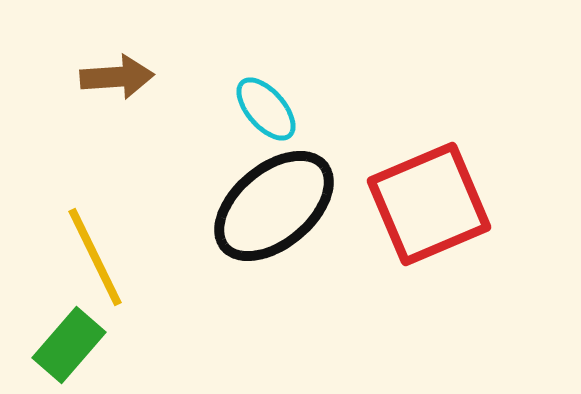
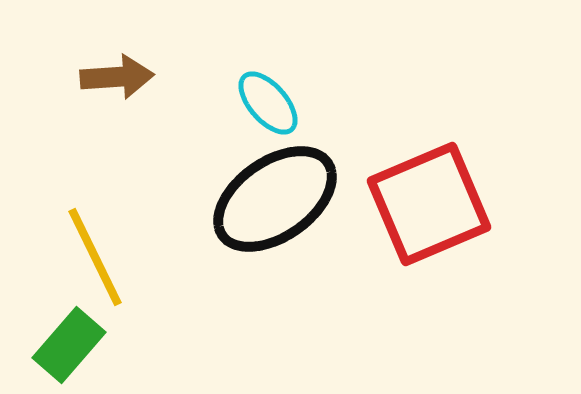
cyan ellipse: moved 2 px right, 6 px up
black ellipse: moved 1 px right, 7 px up; rotated 5 degrees clockwise
